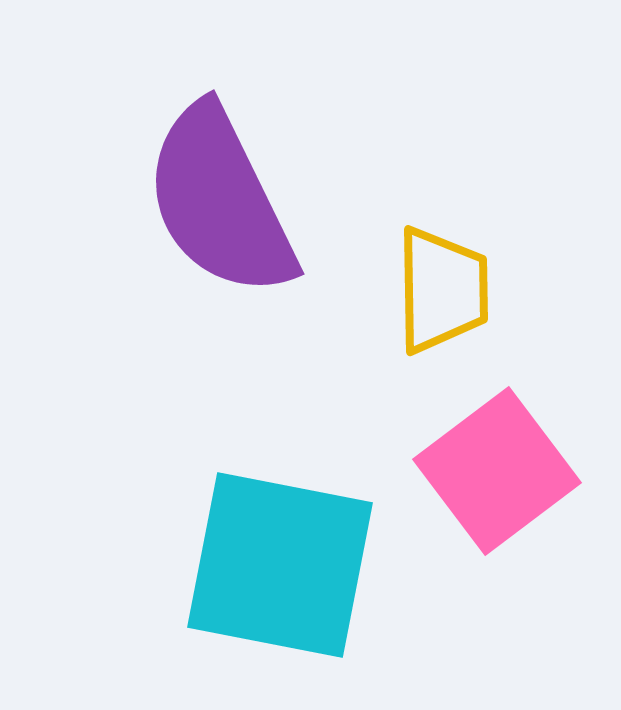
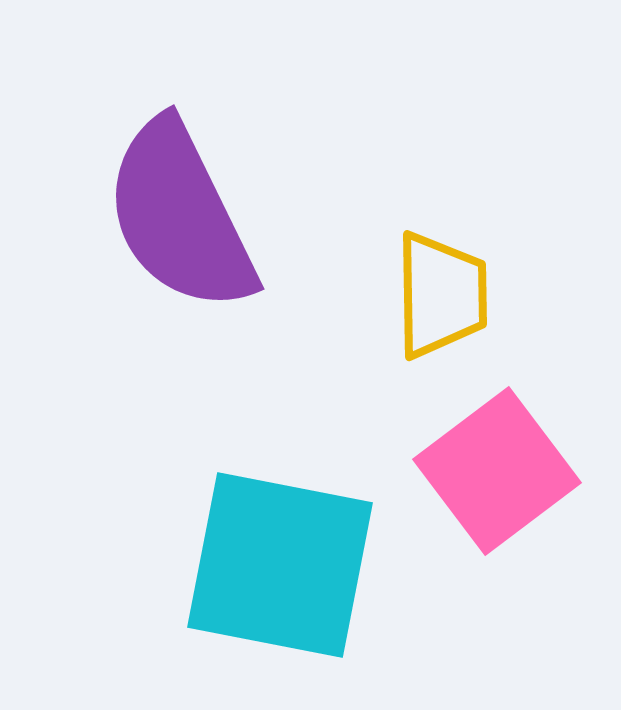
purple semicircle: moved 40 px left, 15 px down
yellow trapezoid: moved 1 px left, 5 px down
